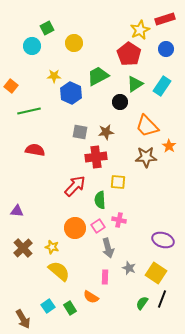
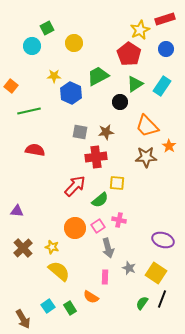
yellow square at (118, 182): moved 1 px left, 1 px down
green semicircle at (100, 200): rotated 126 degrees counterclockwise
